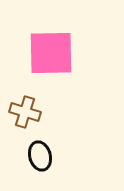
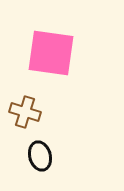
pink square: rotated 9 degrees clockwise
